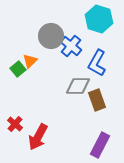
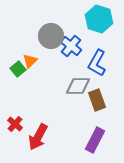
purple rectangle: moved 5 px left, 5 px up
